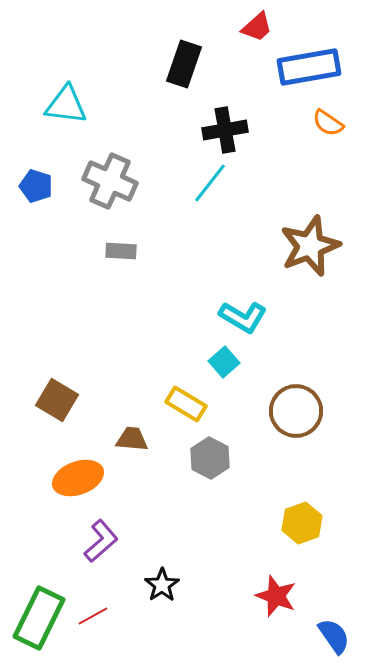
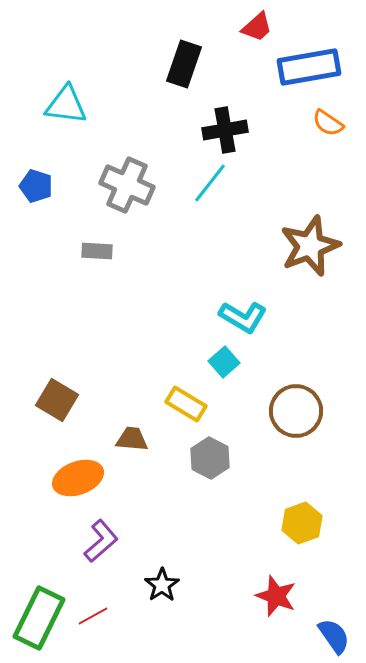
gray cross: moved 17 px right, 4 px down
gray rectangle: moved 24 px left
